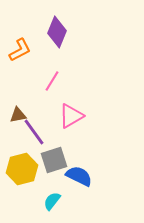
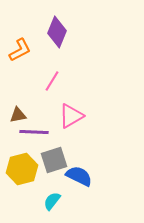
purple line: rotated 52 degrees counterclockwise
